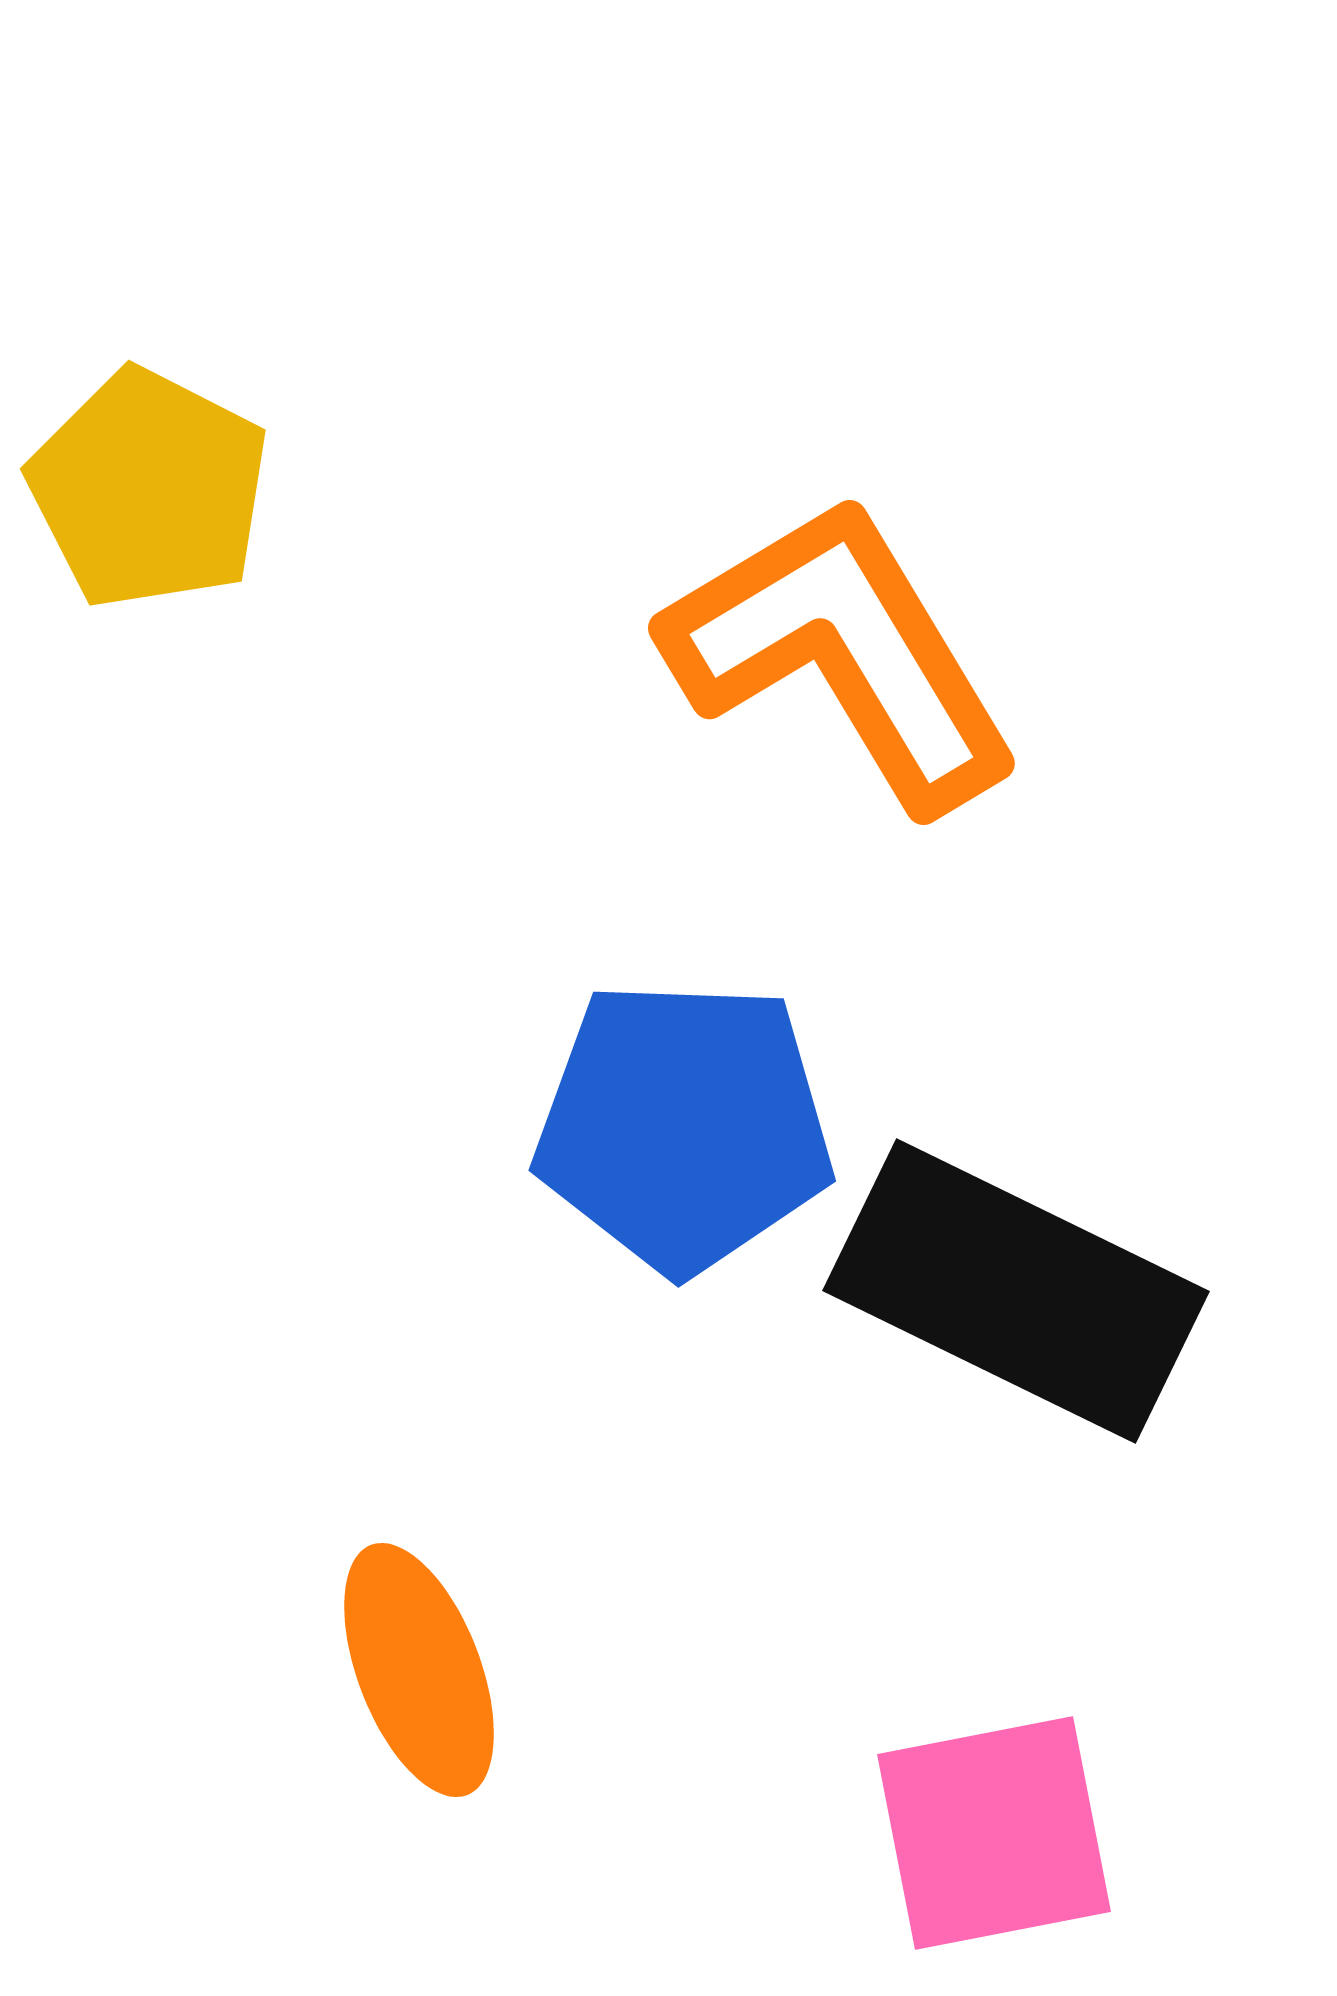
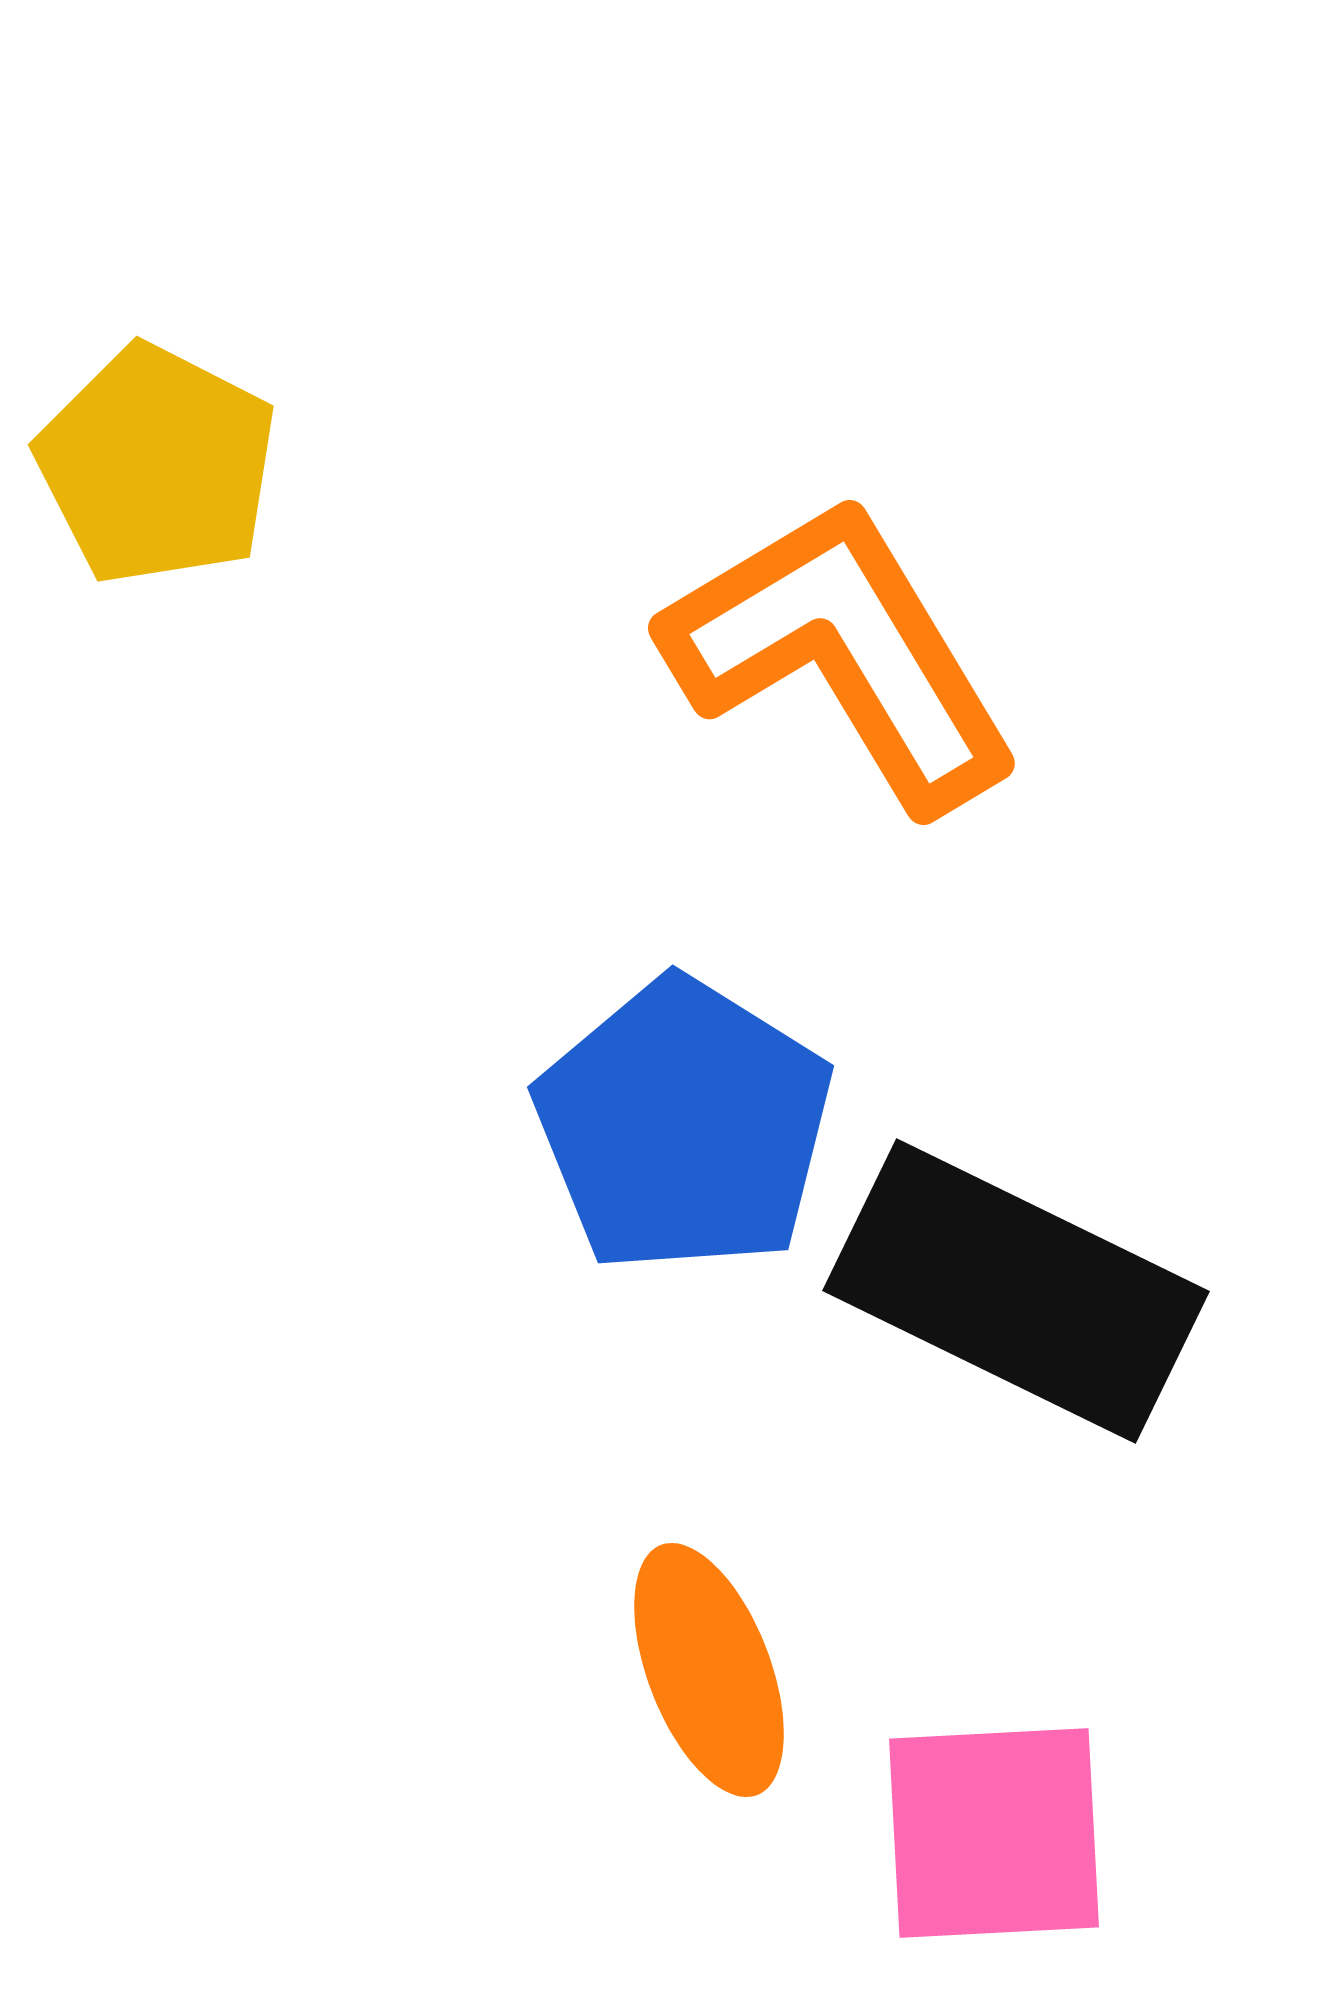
yellow pentagon: moved 8 px right, 24 px up
blue pentagon: rotated 30 degrees clockwise
orange ellipse: moved 290 px right
pink square: rotated 8 degrees clockwise
